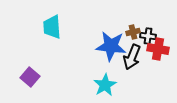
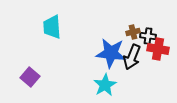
blue star: moved 7 px down
